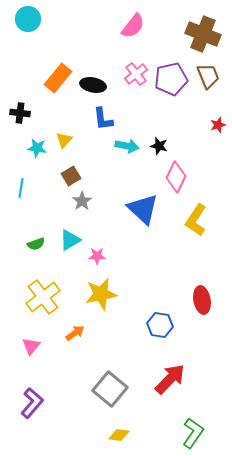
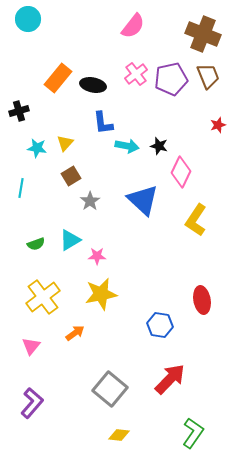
black cross: moved 1 px left, 2 px up; rotated 24 degrees counterclockwise
blue L-shape: moved 4 px down
yellow triangle: moved 1 px right, 3 px down
pink diamond: moved 5 px right, 5 px up
gray star: moved 8 px right
blue triangle: moved 9 px up
